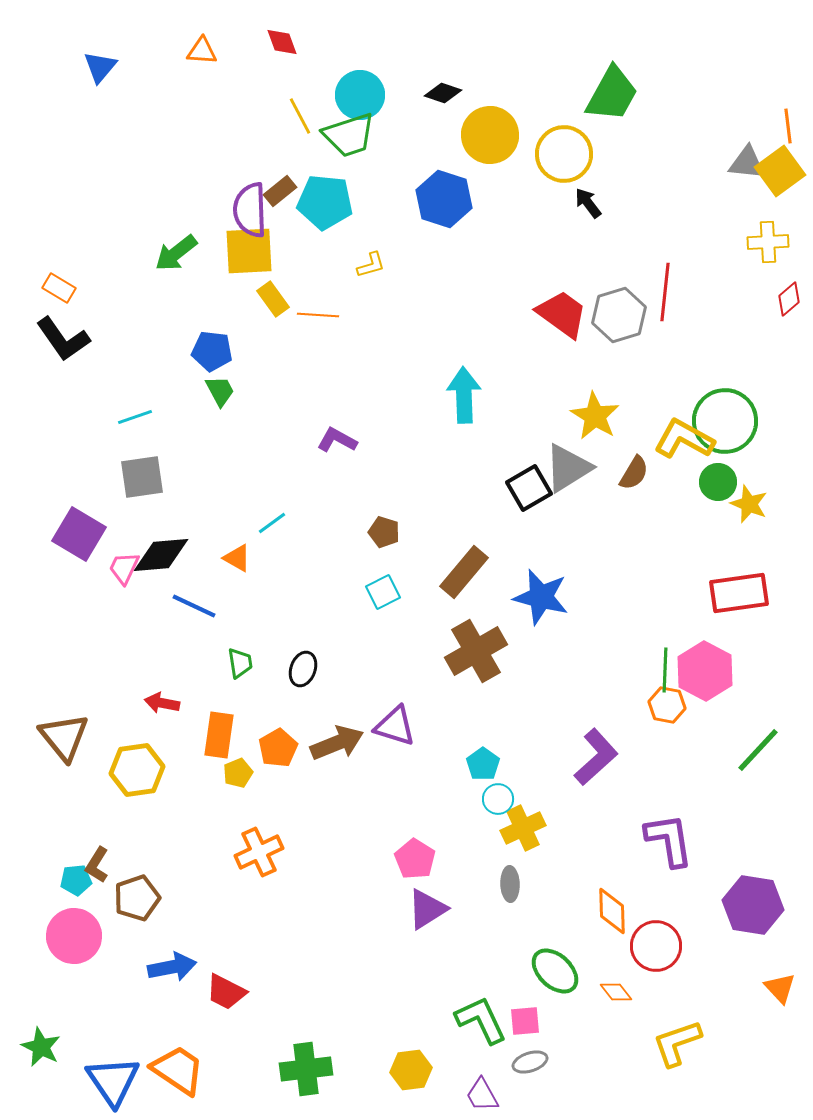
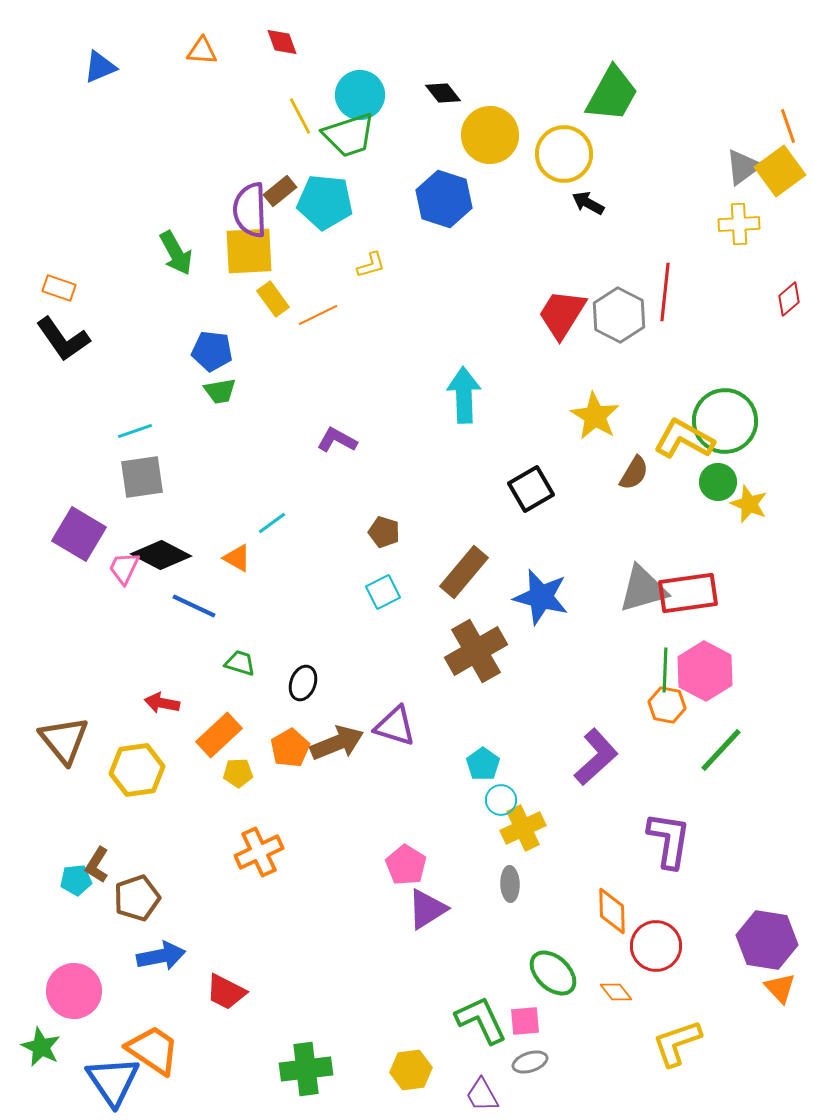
blue triangle at (100, 67): rotated 27 degrees clockwise
black diamond at (443, 93): rotated 33 degrees clockwise
orange line at (788, 126): rotated 12 degrees counterclockwise
gray triangle at (747, 163): moved 4 px left, 4 px down; rotated 42 degrees counterclockwise
black arrow at (588, 203): rotated 24 degrees counterclockwise
yellow cross at (768, 242): moved 29 px left, 18 px up
green arrow at (176, 253): rotated 81 degrees counterclockwise
orange rectangle at (59, 288): rotated 12 degrees counterclockwise
red trapezoid at (562, 314): rotated 94 degrees counterclockwise
orange line at (318, 315): rotated 30 degrees counterclockwise
gray hexagon at (619, 315): rotated 16 degrees counterclockwise
green trapezoid at (220, 391): rotated 108 degrees clockwise
cyan line at (135, 417): moved 14 px down
gray triangle at (568, 468): moved 75 px right, 121 px down; rotated 16 degrees clockwise
black square at (529, 488): moved 2 px right, 1 px down
black diamond at (161, 555): rotated 32 degrees clockwise
red rectangle at (739, 593): moved 51 px left
green trapezoid at (240, 663): rotated 64 degrees counterclockwise
black ellipse at (303, 669): moved 14 px down
orange rectangle at (219, 735): rotated 39 degrees clockwise
brown triangle at (64, 737): moved 3 px down
orange pentagon at (278, 748): moved 12 px right
green line at (758, 750): moved 37 px left
yellow pentagon at (238, 773): rotated 20 degrees clockwise
cyan circle at (498, 799): moved 3 px right, 1 px down
purple L-shape at (669, 840): rotated 18 degrees clockwise
pink pentagon at (415, 859): moved 9 px left, 6 px down
purple hexagon at (753, 905): moved 14 px right, 35 px down
pink circle at (74, 936): moved 55 px down
blue arrow at (172, 967): moved 11 px left, 11 px up
green ellipse at (555, 971): moved 2 px left, 2 px down
orange trapezoid at (178, 1070): moved 25 px left, 20 px up
